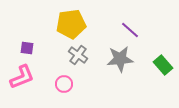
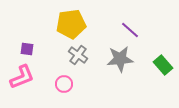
purple square: moved 1 px down
